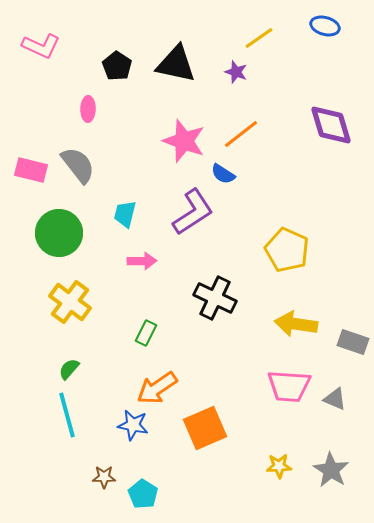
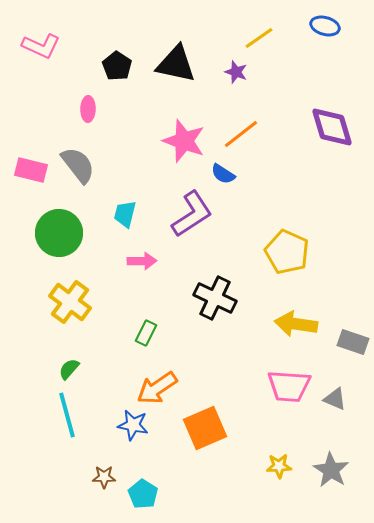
purple diamond: moved 1 px right, 2 px down
purple L-shape: moved 1 px left, 2 px down
yellow pentagon: moved 2 px down
